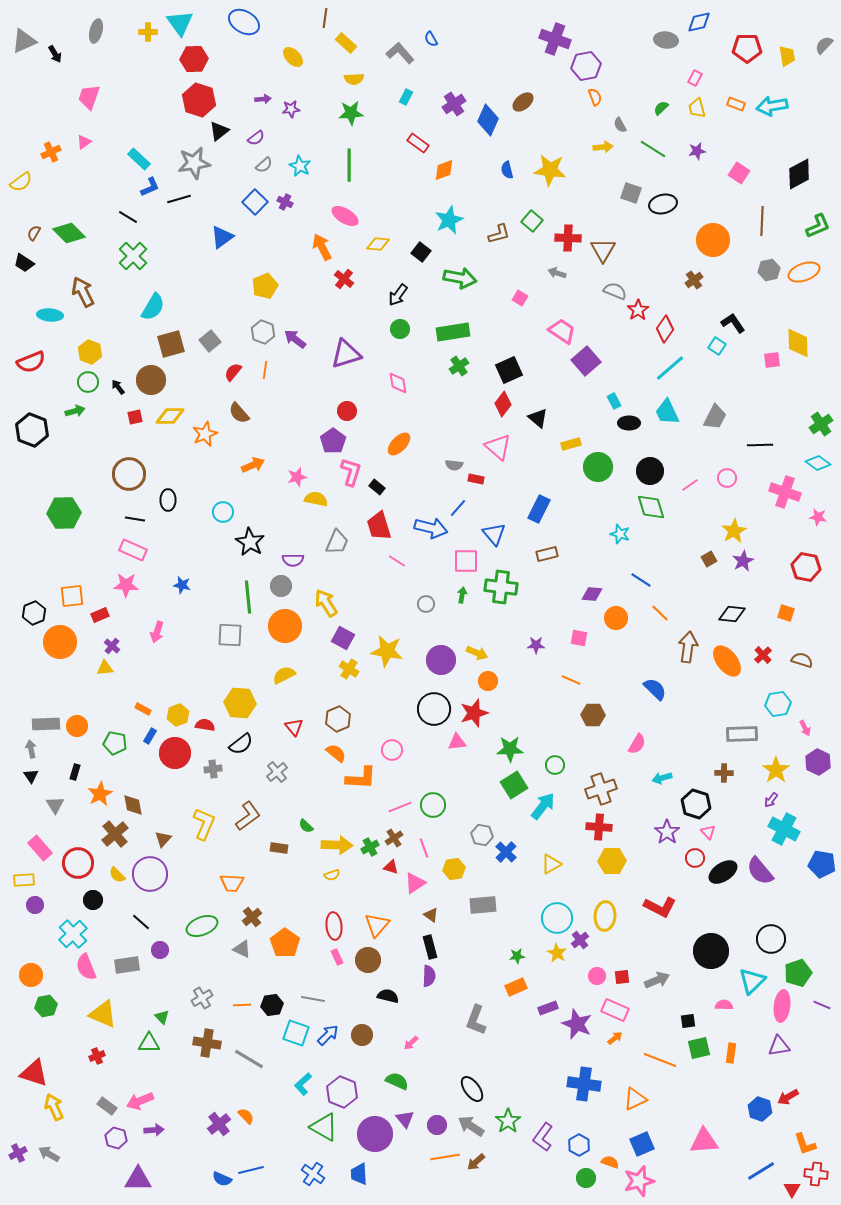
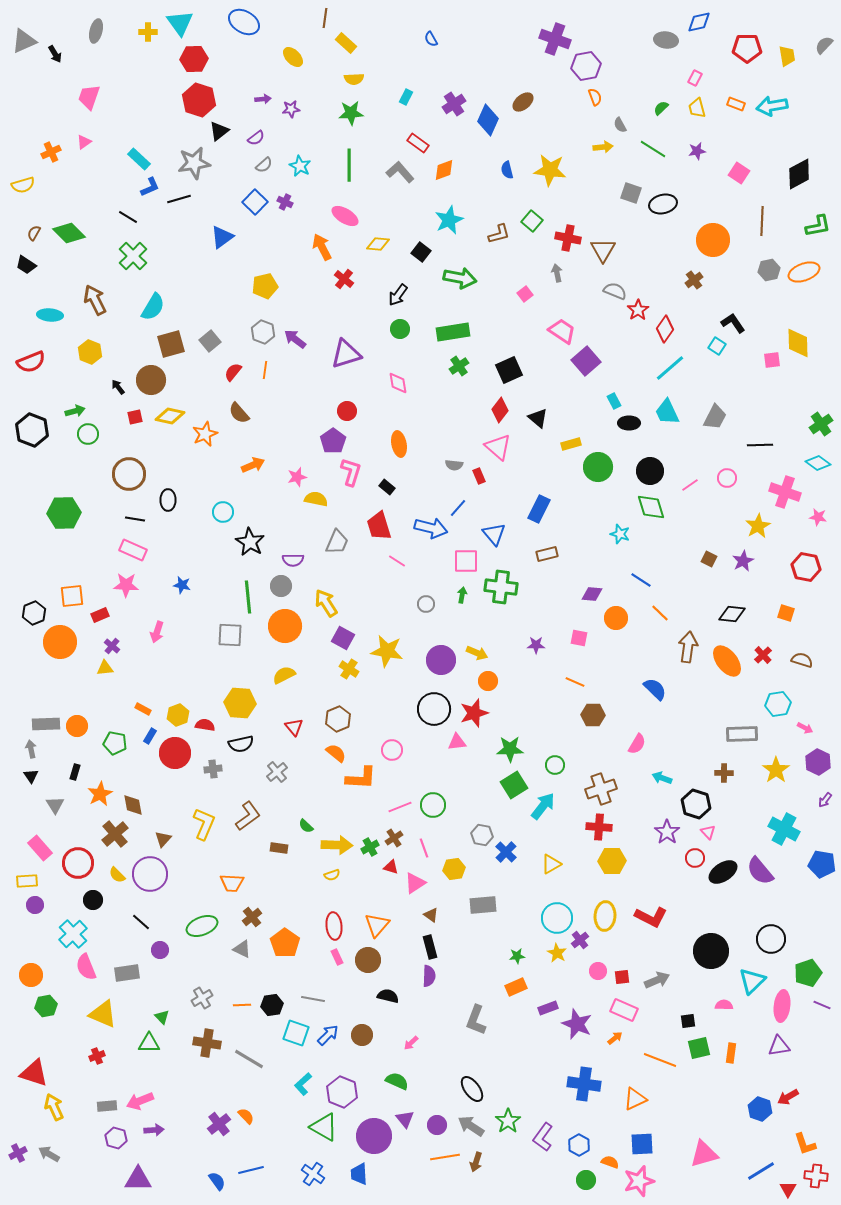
gray L-shape at (400, 53): moved 119 px down
yellow semicircle at (21, 182): moved 2 px right, 3 px down; rotated 20 degrees clockwise
green L-shape at (818, 226): rotated 12 degrees clockwise
red cross at (568, 238): rotated 10 degrees clockwise
black trapezoid at (24, 263): moved 2 px right, 2 px down
gray arrow at (557, 273): rotated 60 degrees clockwise
yellow pentagon at (265, 286): rotated 10 degrees clockwise
brown arrow at (83, 292): moved 12 px right, 8 px down
pink square at (520, 298): moved 5 px right, 4 px up; rotated 21 degrees clockwise
green circle at (88, 382): moved 52 px down
red diamond at (503, 404): moved 3 px left, 6 px down
yellow diamond at (170, 416): rotated 12 degrees clockwise
orange ellipse at (399, 444): rotated 55 degrees counterclockwise
red rectangle at (476, 479): moved 3 px right, 3 px up; rotated 56 degrees clockwise
black rectangle at (377, 487): moved 10 px right
yellow star at (734, 531): moved 24 px right, 5 px up
brown square at (709, 559): rotated 35 degrees counterclockwise
orange line at (571, 680): moved 4 px right, 2 px down
pink arrow at (805, 728): rotated 35 degrees counterclockwise
black semicircle at (241, 744): rotated 25 degrees clockwise
cyan arrow at (662, 778): rotated 36 degrees clockwise
purple arrow at (771, 800): moved 54 px right
yellow rectangle at (24, 880): moved 3 px right, 1 px down
red L-shape at (660, 907): moved 9 px left, 10 px down
gray rectangle at (127, 965): moved 8 px down
green pentagon at (798, 973): moved 10 px right
pink circle at (597, 976): moved 1 px right, 5 px up
pink rectangle at (615, 1010): moved 9 px right
gray rectangle at (107, 1106): rotated 42 degrees counterclockwise
purple circle at (375, 1134): moved 1 px left, 2 px down
pink triangle at (704, 1141): moved 13 px down; rotated 12 degrees counterclockwise
blue square at (642, 1144): rotated 20 degrees clockwise
brown arrow at (476, 1162): rotated 30 degrees counterclockwise
red cross at (816, 1174): moved 2 px down
green circle at (586, 1178): moved 2 px down
blue semicircle at (222, 1179): moved 5 px left, 2 px down; rotated 150 degrees counterclockwise
red triangle at (792, 1189): moved 4 px left
